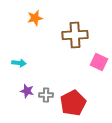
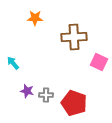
orange star: rotated 14 degrees clockwise
brown cross: moved 1 px left, 2 px down
cyan arrow: moved 6 px left; rotated 136 degrees counterclockwise
red pentagon: moved 1 px right; rotated 25 degrees counterclockwise
